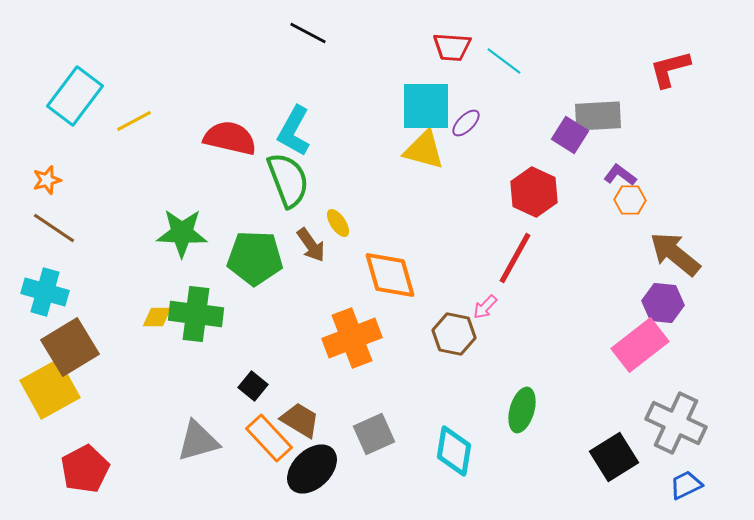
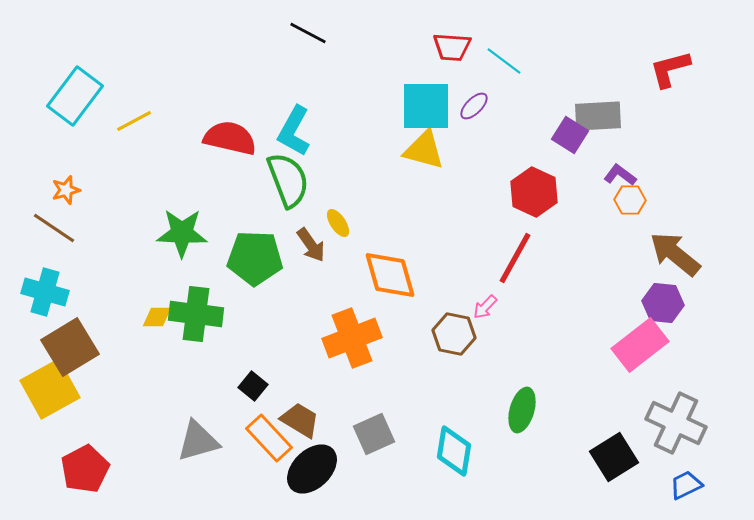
purple ellipse at (466, 123): moved 8 px right, 17 px up
orange star at (47, 180): moved 19 px right, 10 px down
